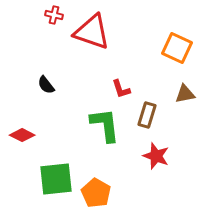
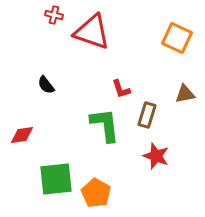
orange square: moved 10 px up
red diamond: rotated 35 degrees counterclockwise
